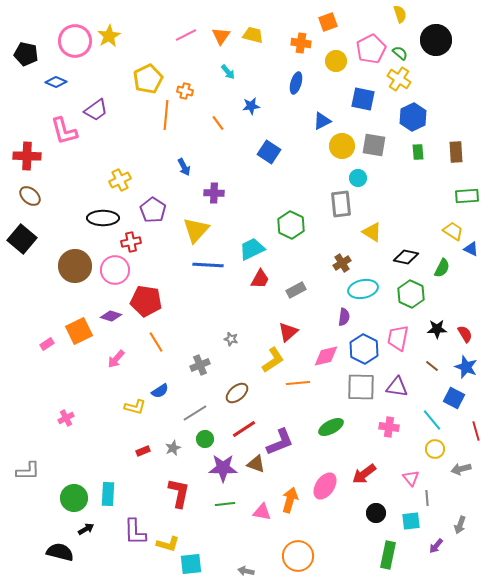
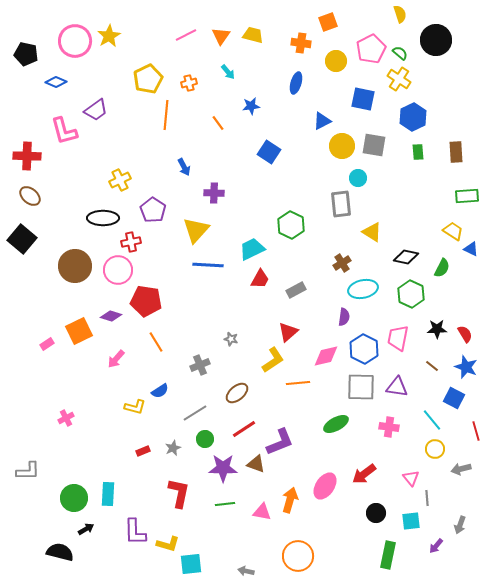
orange cross at (185, 91): moved 4 px right, 8 px up; rotated 28 degrees counterclockwise
pink circle at (115, 270): moved 3 px right
green ellipse at (331, 427): moved 5 px right, 3 px up
